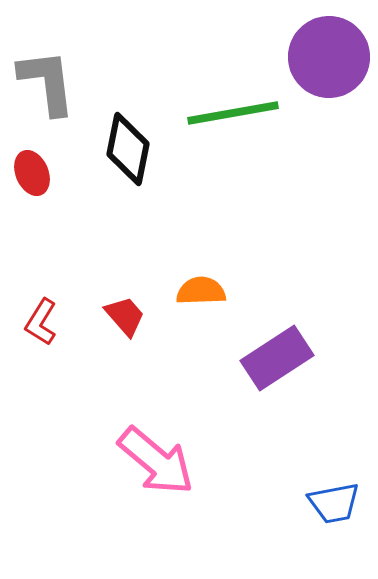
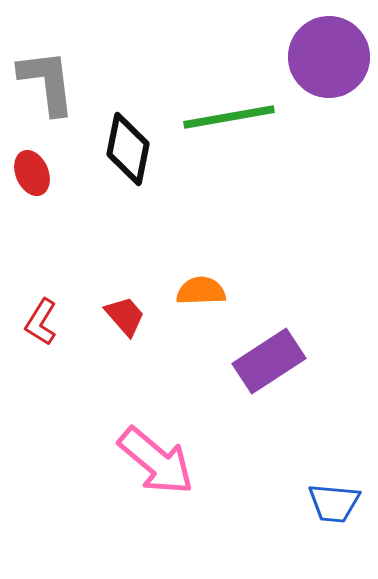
green line: moved 4 px left, 4 px down
purple rectangle: moved 8 px left, 3 px down
blue trapezoid: rotated 16 degrees clockwise
